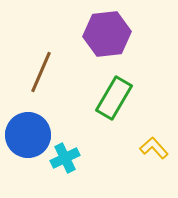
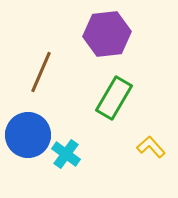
yellow L-shape: moved 3 px left, 1 px up
cyan cross: moved 1 px right, 4 px up; rotated 28 degrees counterclockwise
